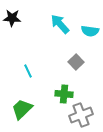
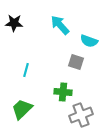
black star: moved 2 px right, 5 px down
cyan arrow: moved 1 px down
cyan semicircle: moved 1 px left, 10 px down; rotated 12 degrees clockwise
gray square: rotated 28 degrees counterclockwise
cyan line: moved 2 px left, 1 px up; rotated 40 degrees clockwise
green cross: moved 1 px left, 2 px up
